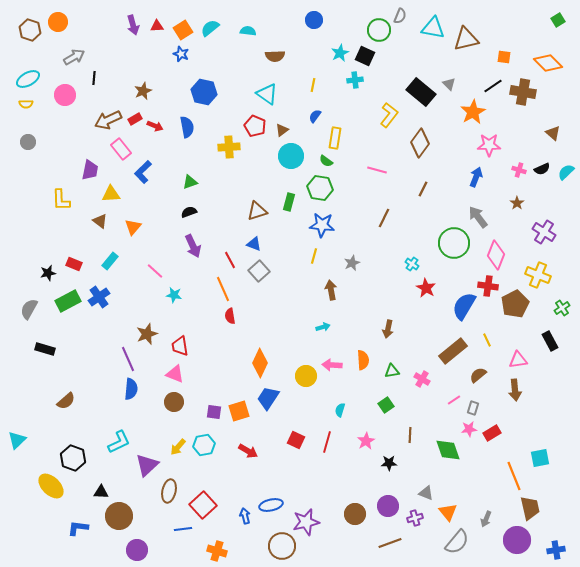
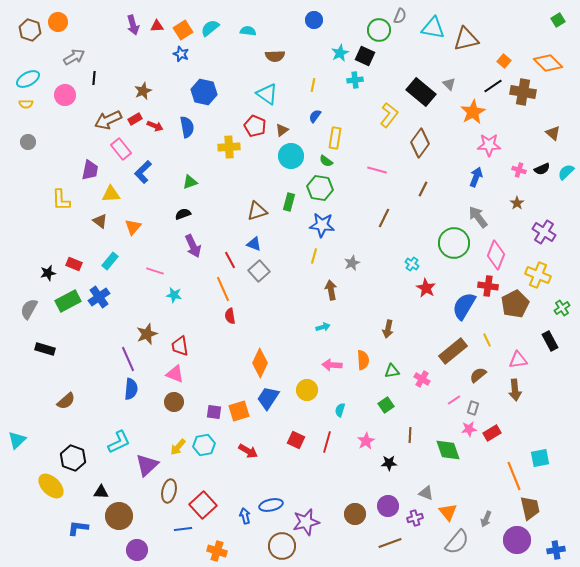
orange square at (504, 57): moved 4 px down; rotated 32 degrees clockwise
black semicircle at (189, 212): moved 6 px left, 2 px down
pink line at (155, 271): rotated 24 degrees counterclockwise
yellow circle at (306, 376): moved 1 px right, 14 px down
